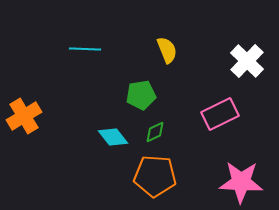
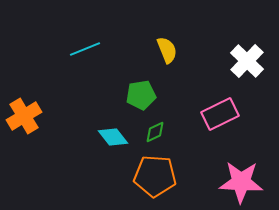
cyan line: rotated 24 degrees counterclockwise
